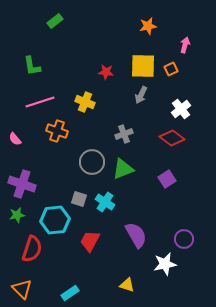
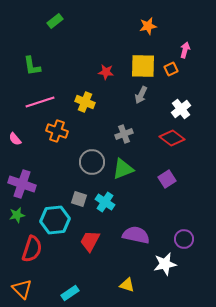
pink arrow: moved 5 px down
purple semicircle: rotated 48 degrees counterclockwise
